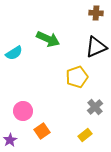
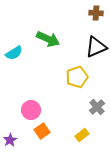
gray cross: moved 2 px right
pink circle: moved 8 px right, 1 px up
yellow rectangle: moved 3 px left
